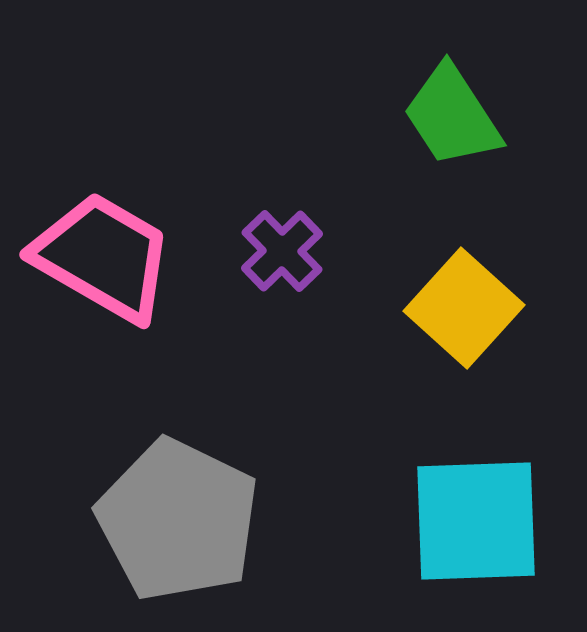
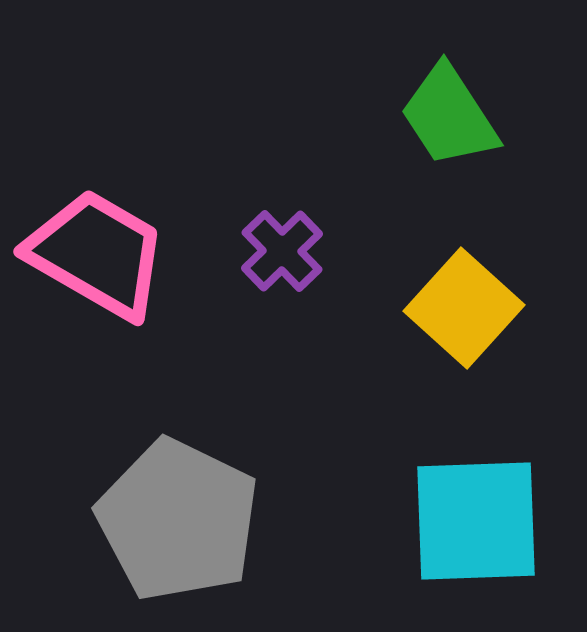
green trapezoid: moved 3 px left
pink trapezoid: moved 6 px left, 3 px up
